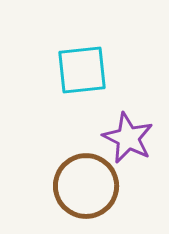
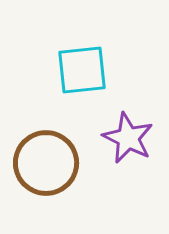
brown circle: moved 40 px left, 23 px up
